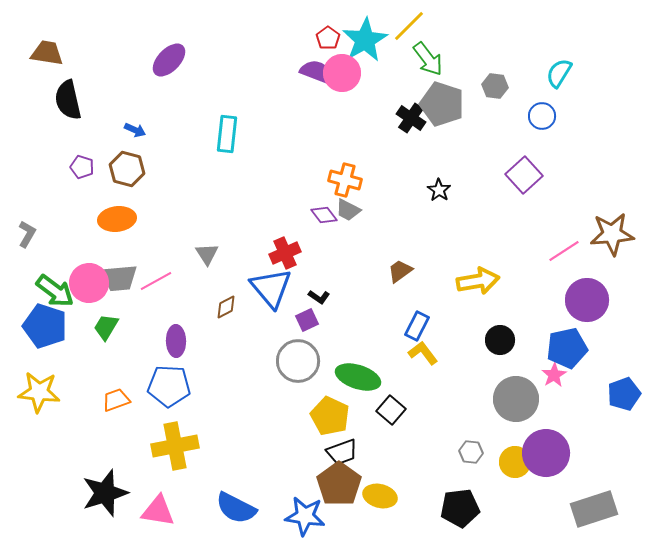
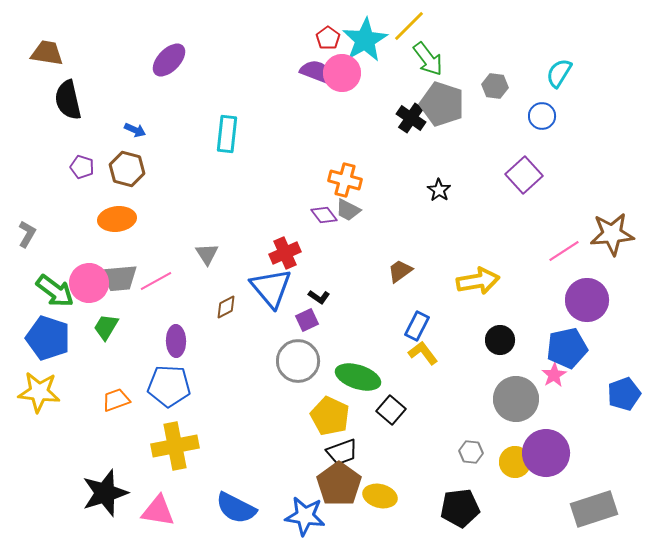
blue pentagon at (45, 326): moved 3 px right, 12 px down
